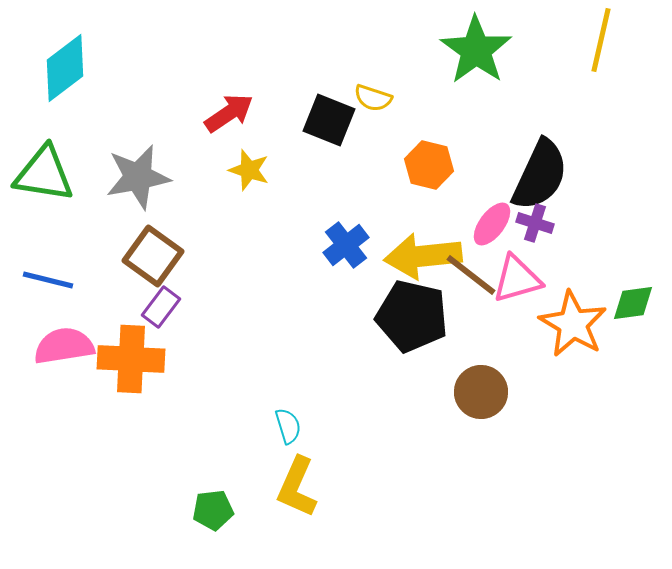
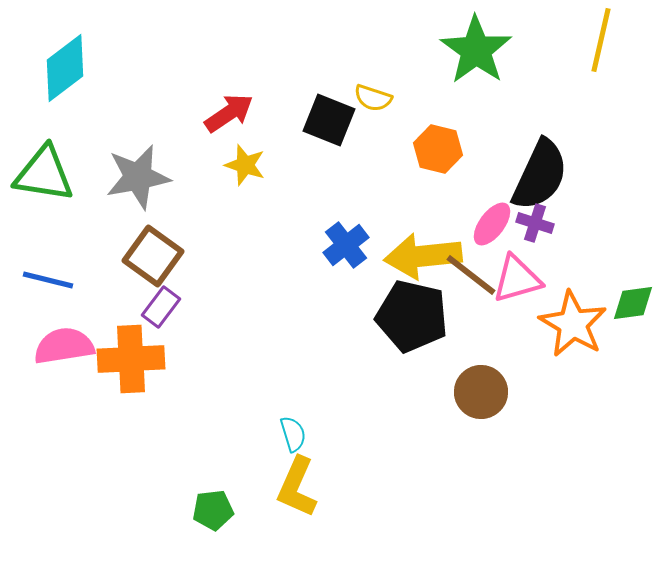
orange hexagon: moved 9 px right, 16 px up
yellow star: moved 4 px left, 5 px up
orange cross: rotated 6 degrees counterclockwise
cyan semicircle: moved 5 px right, 8 px down
